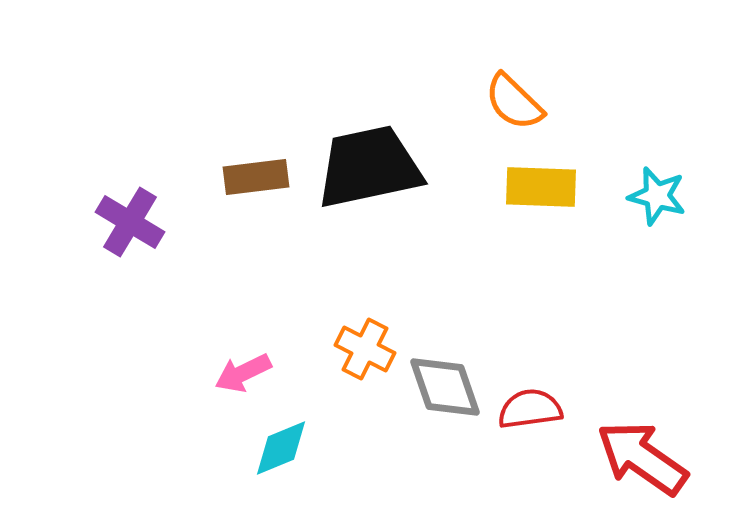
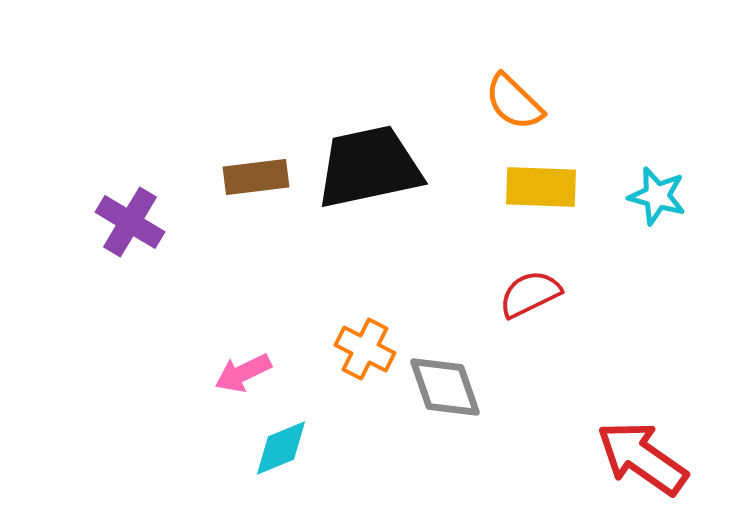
red semicircle: moved 115 px up; rotated 18 degrees counterclockwise
